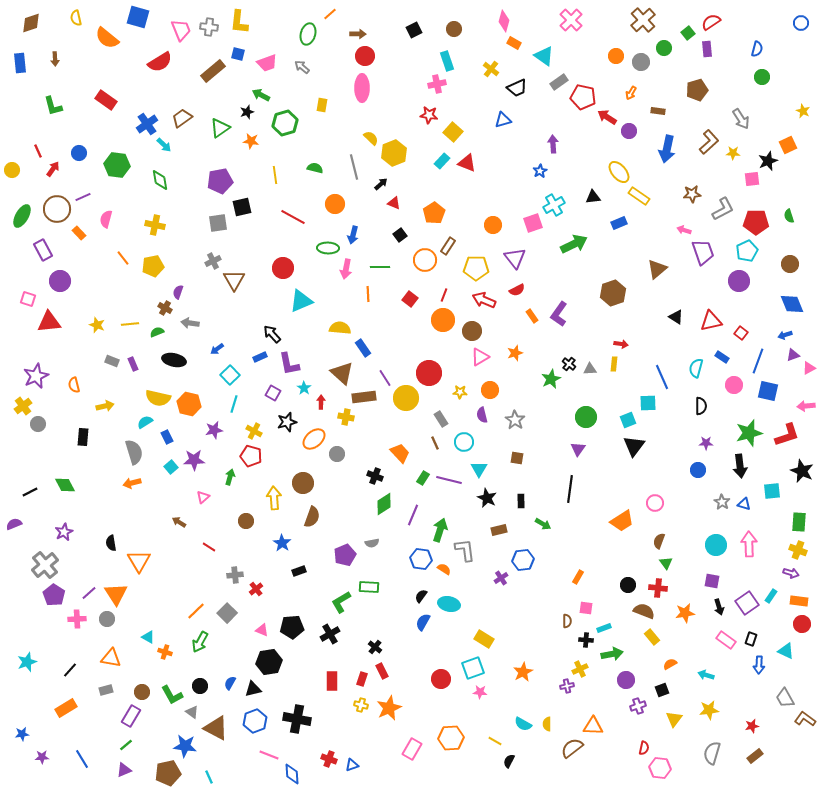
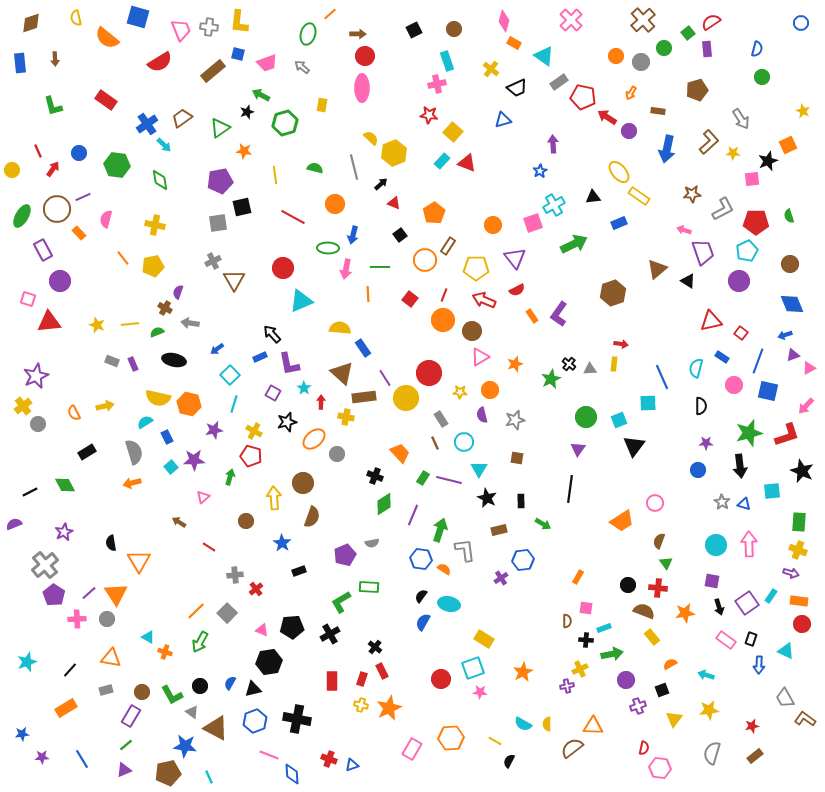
orange star at (251, 141): moved 7 px left, 10 px down
black triangle at (676, 317): moved 12 px right, 36 px up
orange star at (515, 353): moved 11 px down
orange semicircle at (74, 385): moved 28 px down; rotated 14 degrees counterclockwise
pink arrow at (806, 406): rotated 42 degrees counterclockwise
gray star at (515, 420): rotated 24 degrees clockwise
cyan square at (628, 420): moved 9 px left
black rectangle at (83, 437): moved 4 px right, 15 px down; rotated 54 degrees clockwise
